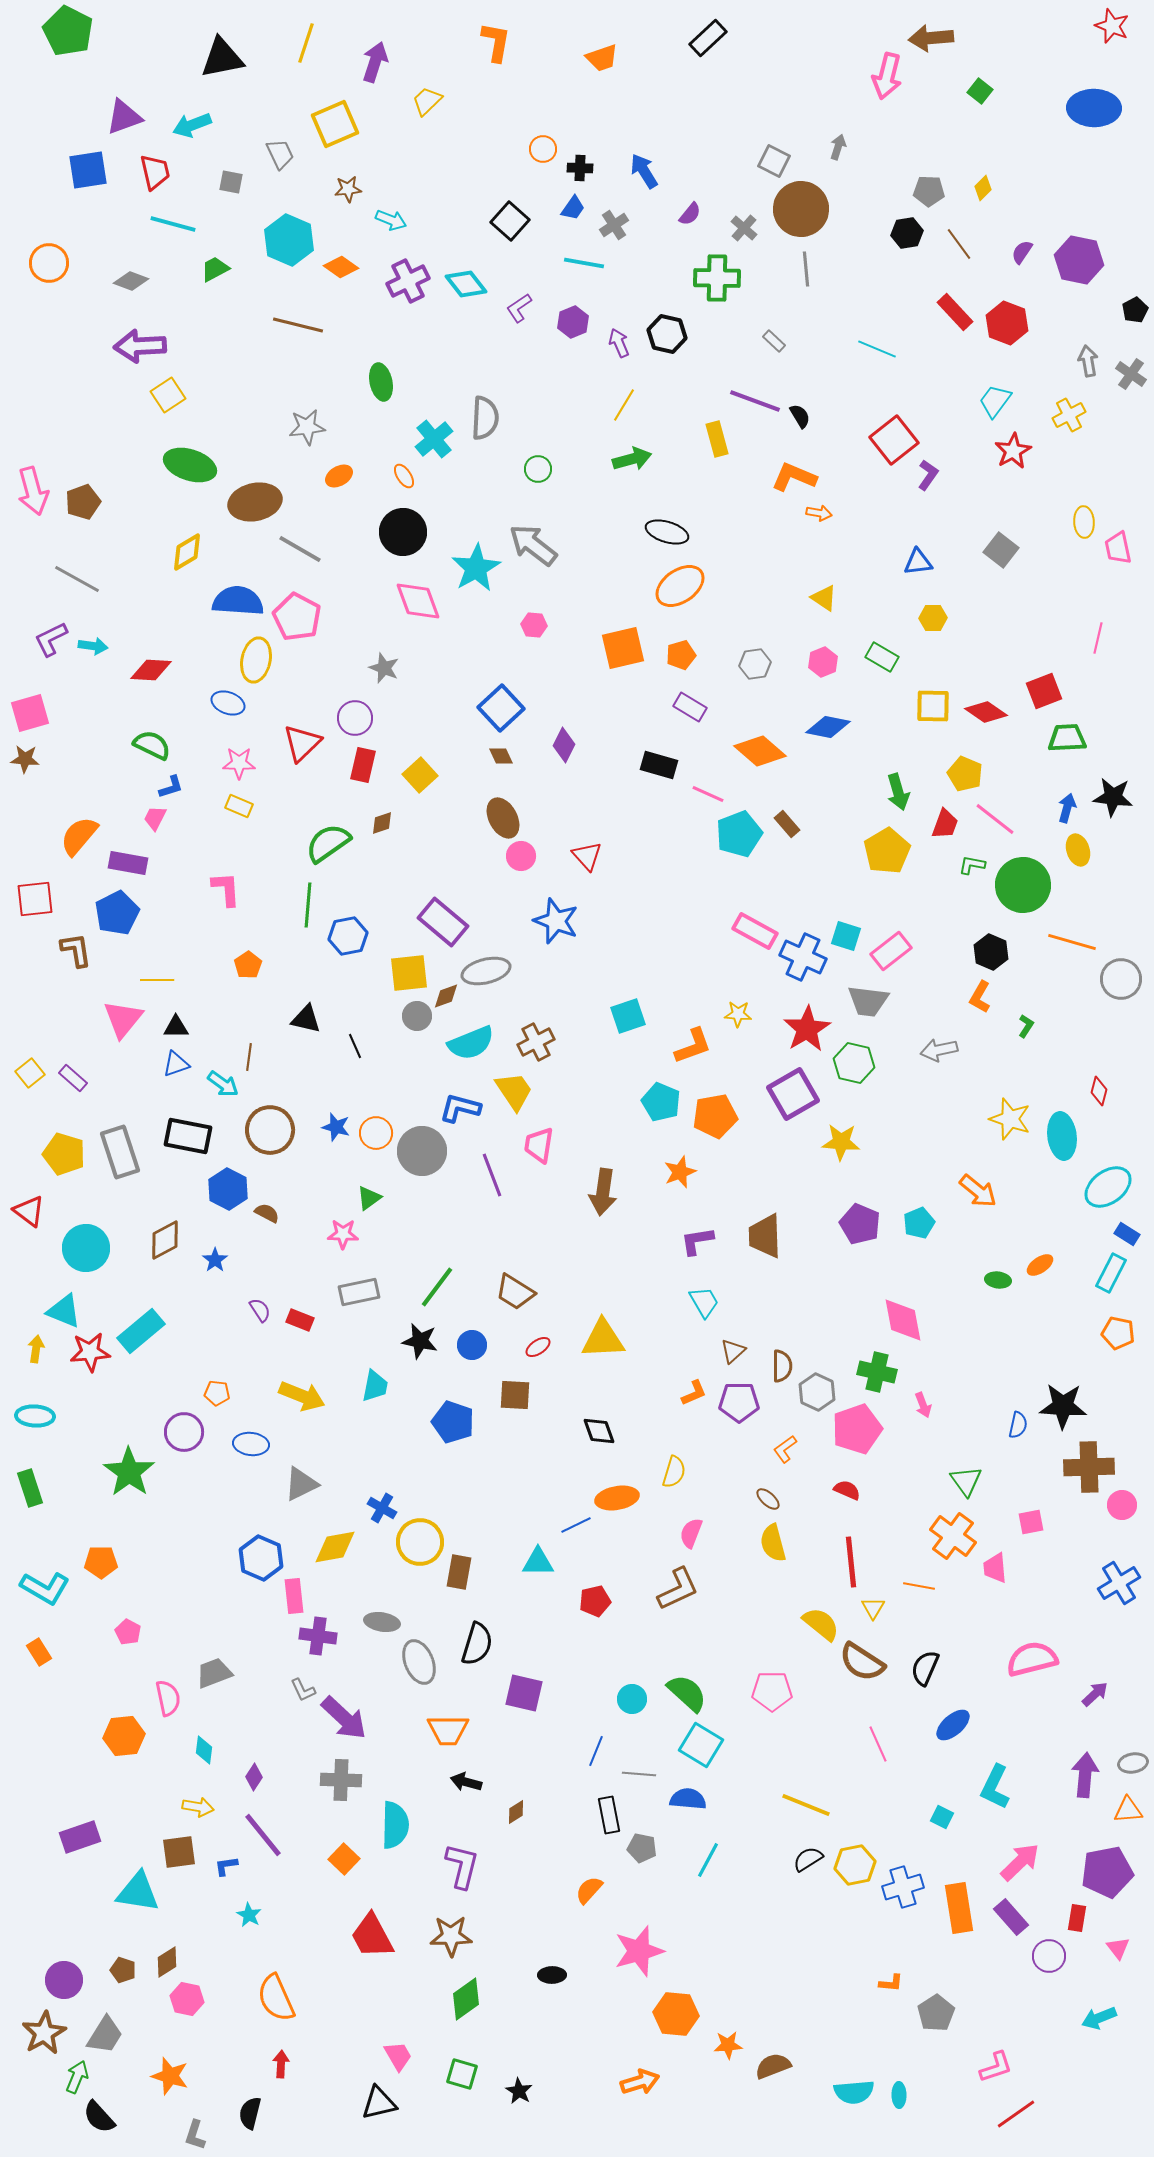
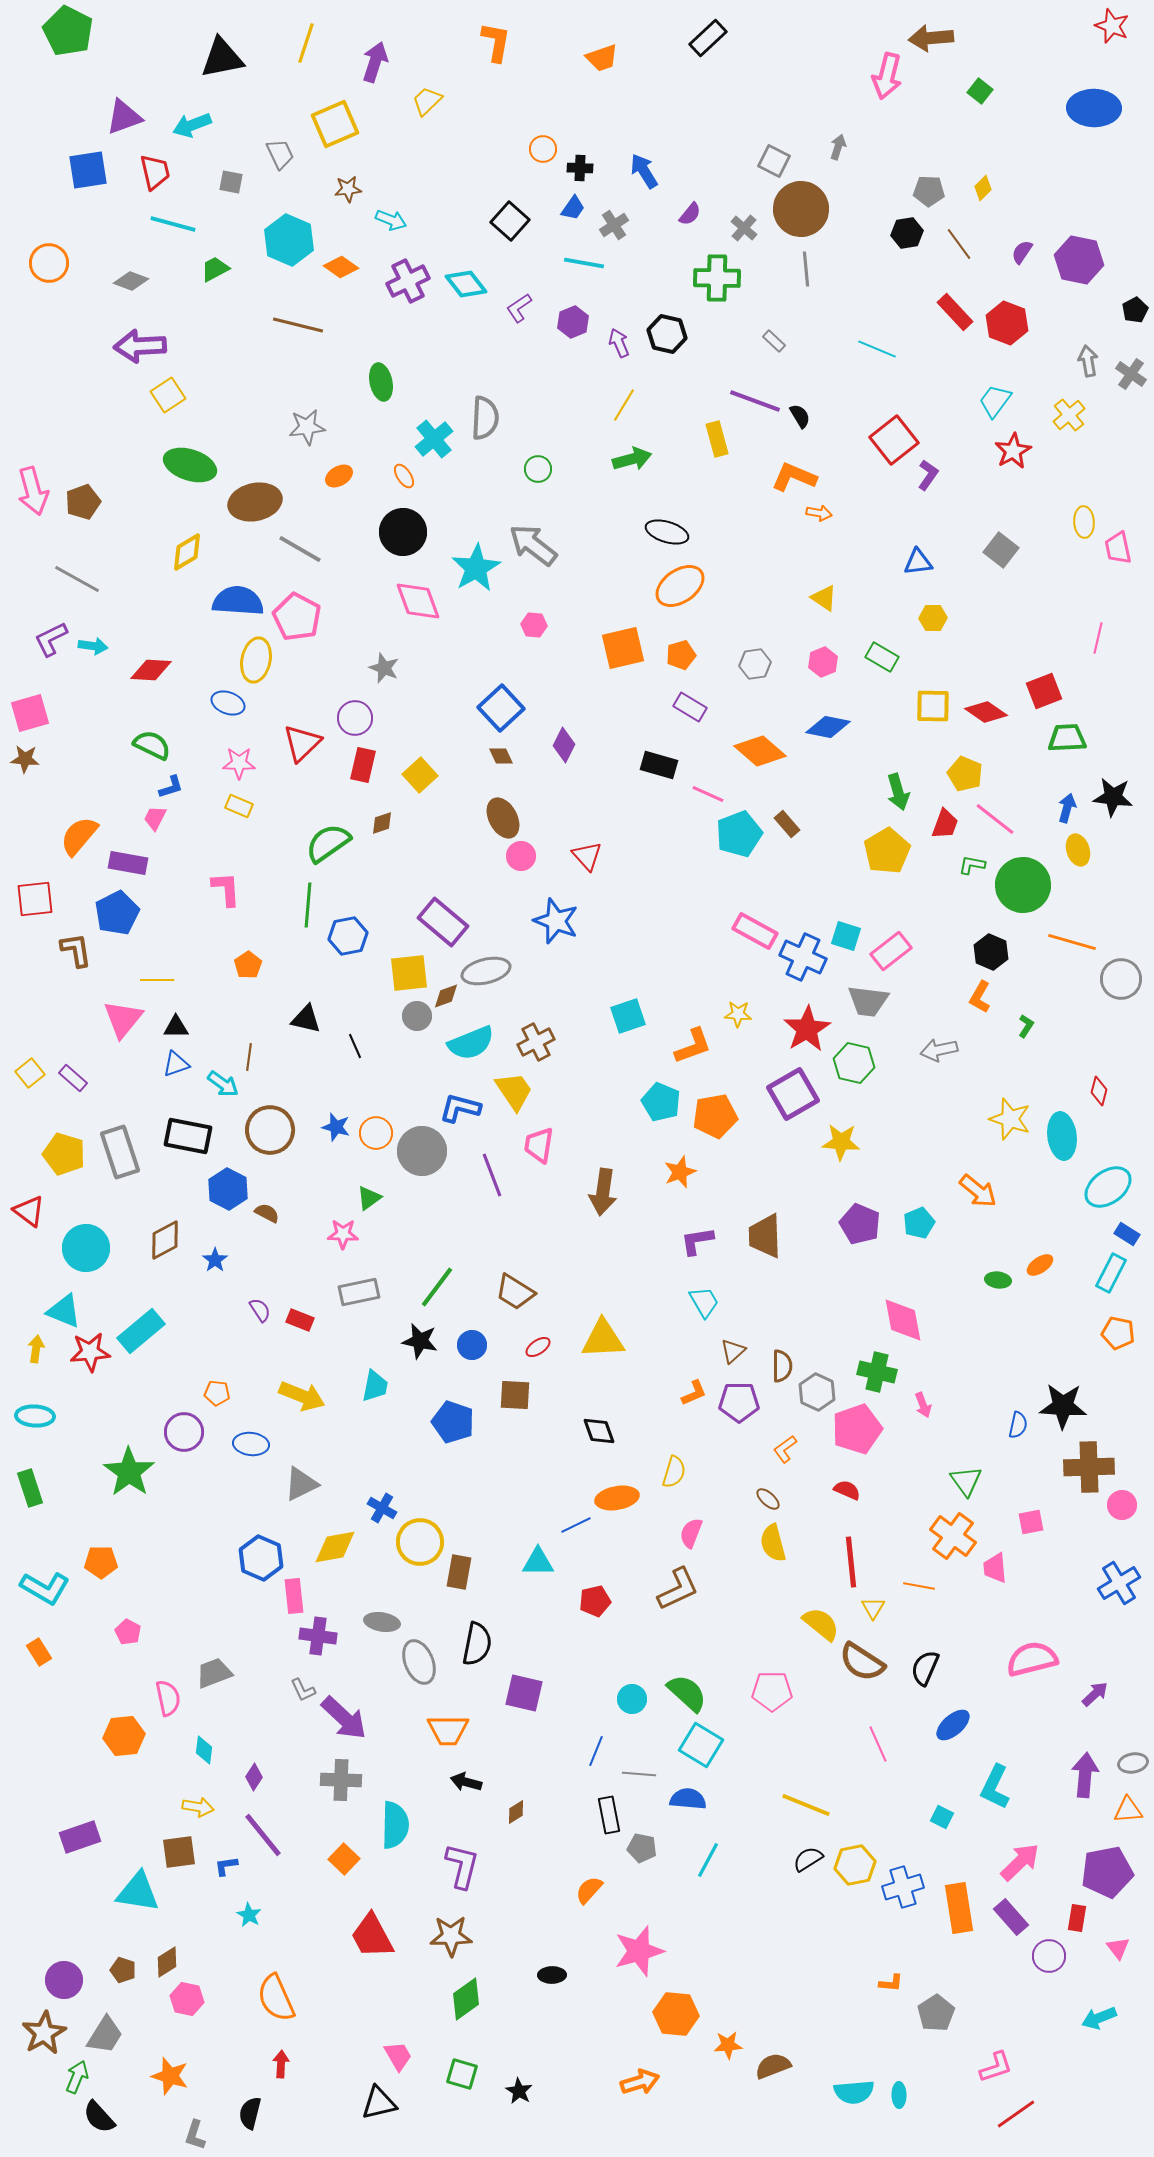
yellow cross at (1069, 415): rotated 12 degrees counterclockwise
black semicircle at (477, 1644): rotated 6 degrees counterclockwise
